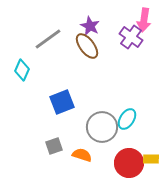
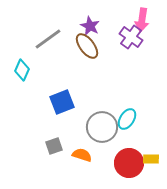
pink arrow: moved 2 px left
